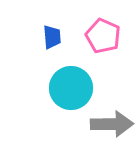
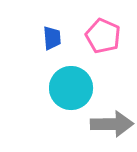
blue trapezoid: moved 1 px down
